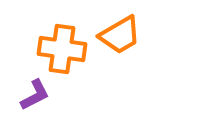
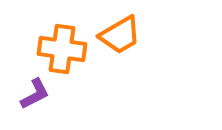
purple L-shape: moved 1 px up
